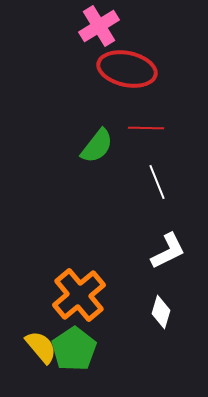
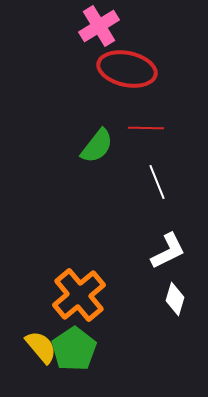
white diamond: moved 14 px right, 13 px up
